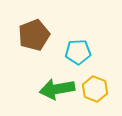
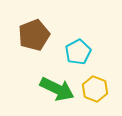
cyan pentagon: rotated 25 degrees counterclockwise
green arrow: rotated 144 degrees counterclockwise
